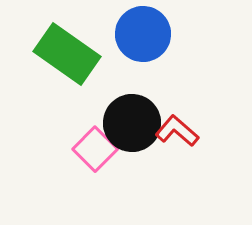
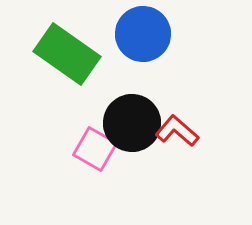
pink square: rotated 15 degrees counterclockwise
